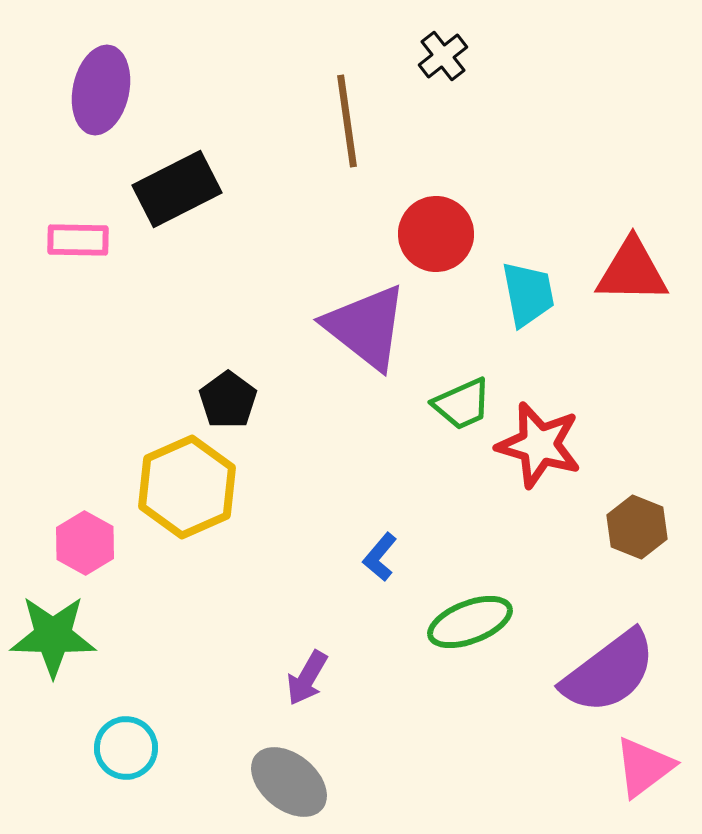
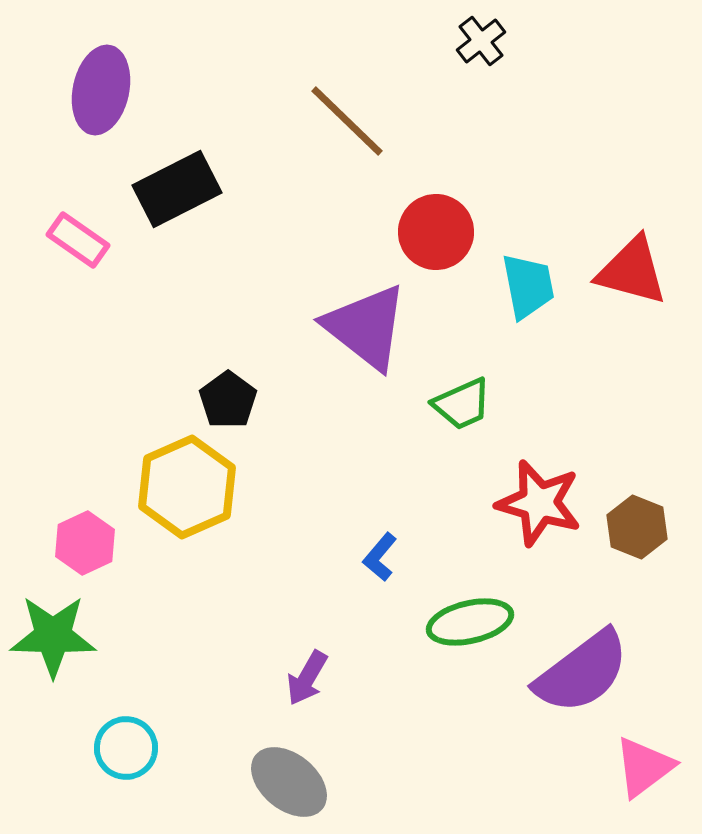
black cross: moved 38 px right, 15 px up
brown line: rotated 38 degrees counterclockwise
red circle: moved 2 px up
pink rectangle: rotated 34 degrees clockwise
red triangle: rotated 14 degrees clockwise
cyan trapezoid: moved 8 px up
red star: moved 58 px down
pink hexagon: rotated 6 degrees clockwise
green ellipse: rotated 8 degrees clockwise
purple semicircle: moved 27 px left
